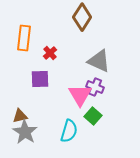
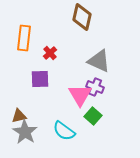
brown diamond: rotated 20 degrees counterclockwise
brown triangle: moved 1 px left
cyan semicircle: moved 5 px left; rotated 110 degrees clockwise
